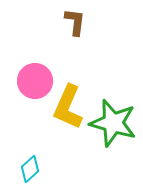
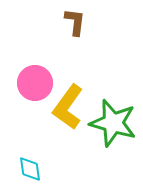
pink circle: moved 2 px down
yellow L-shape: rotated 12 degrees clockwise
cyan diamond: rotated 56 degrees counterclockwise
